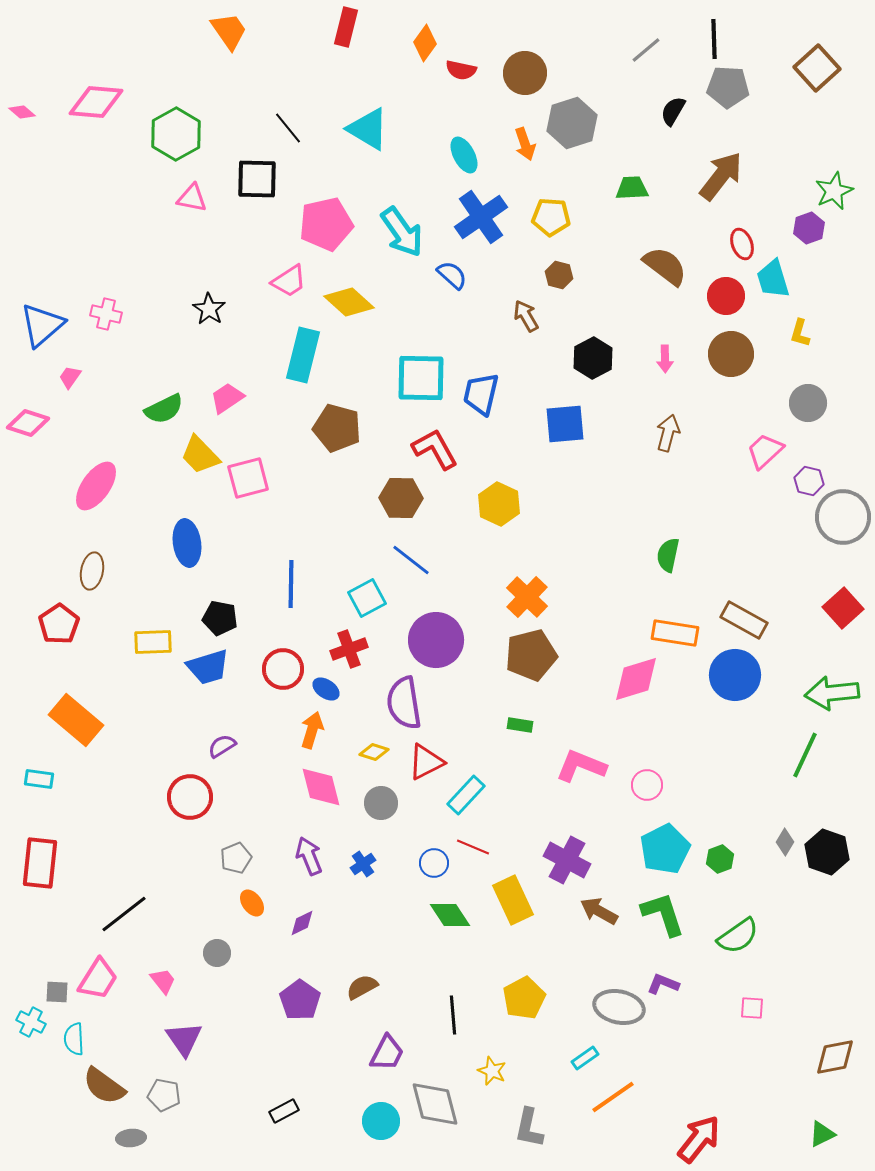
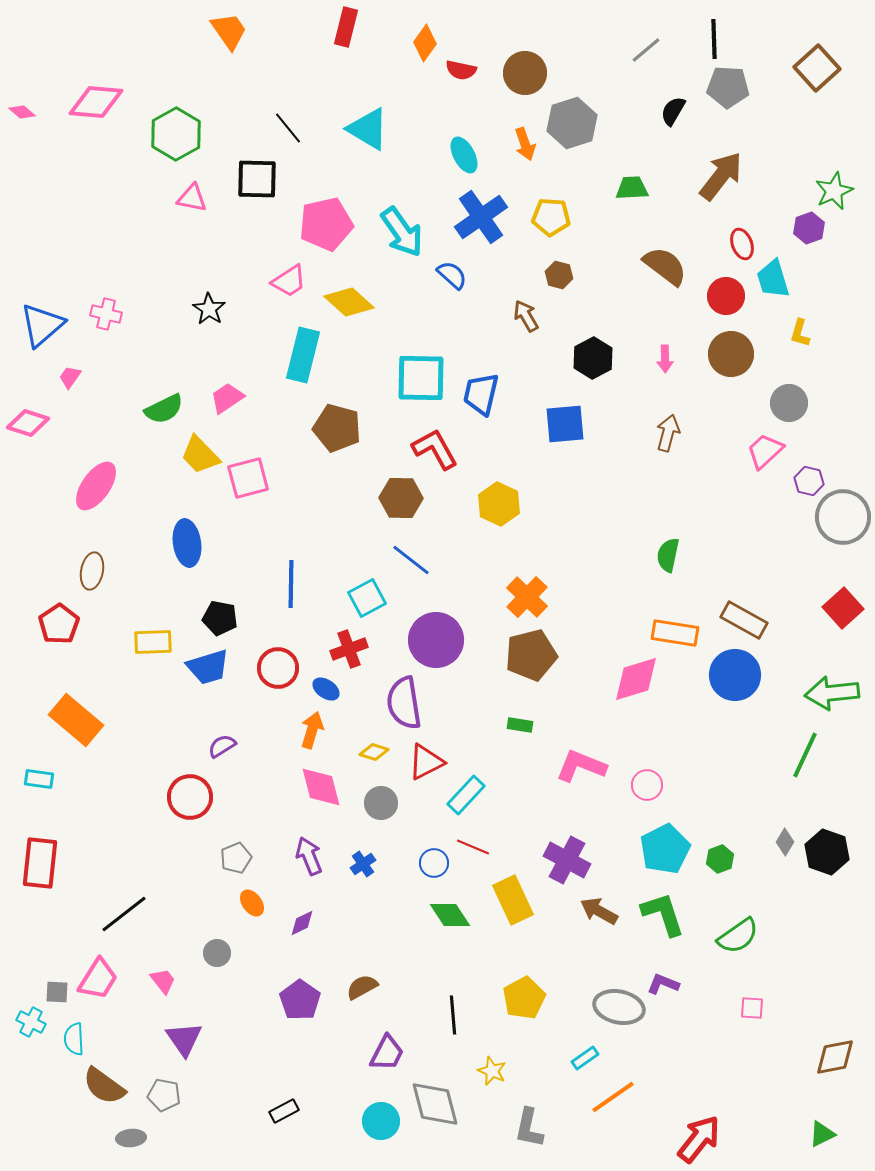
gray circle at (808, 403): moved 19 px left
red circle at (283, 669): moved 5 px left, 1 px up
